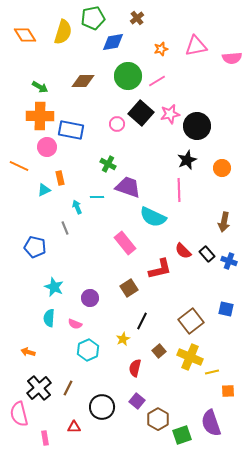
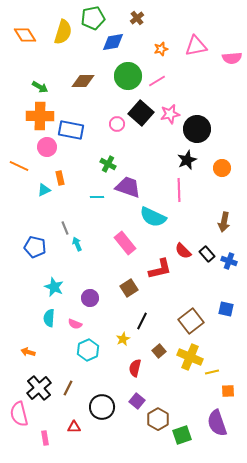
black circle at (197, 126): moved 3 px down
cyan arrow at (77, 207): moved 37 px down
purple semicircle at (211, 423): moved 6 px right
